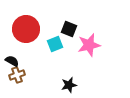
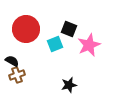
pink star: rotated 10 degrees counterclockwise
